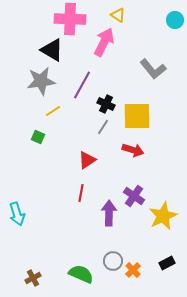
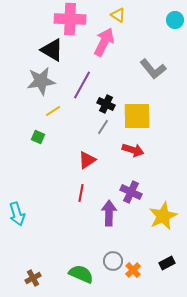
purple cross: moved 3 px left, 4 px up; rotated 10 degrees counterclockwise
